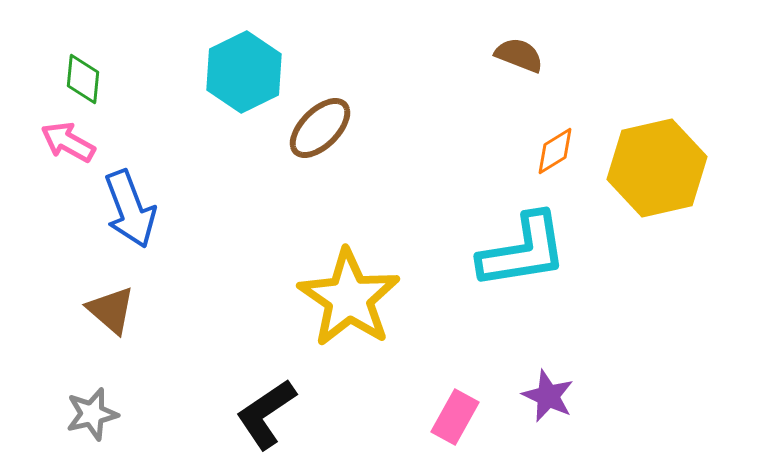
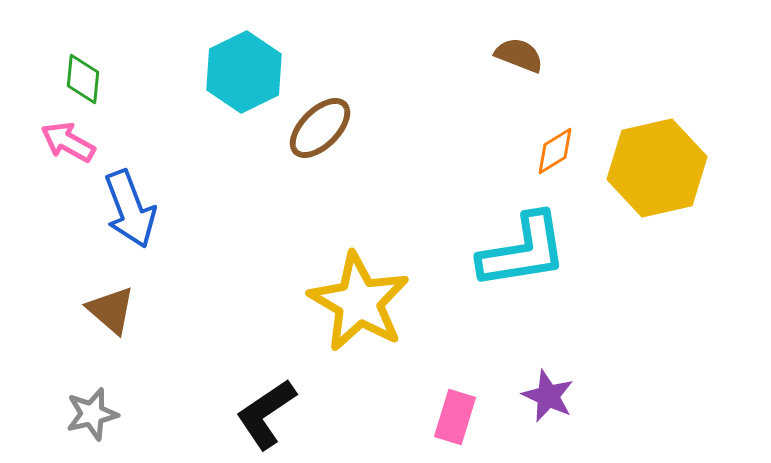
yellow star: moved 10 px right, 4 px down; rotated 4 degrees counterclockwise
pink rectangle: rotated 12 degrees counterclockwise
